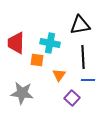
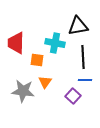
black triangle: moved 2 px left, 1 px down
cyan cross: moved 5 px right
orange triangle: moved 14 px left, 7 px down
blue line: moved 3 px left
gray star: moved 1 px right, 2 px up
purple square: moved 1 px right, 2 px up
